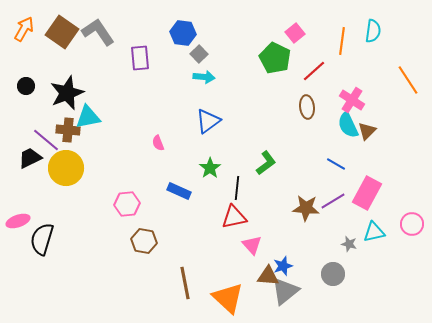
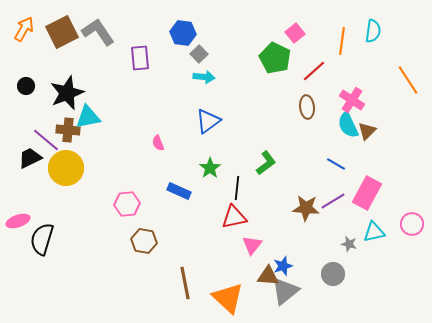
brown square at (62, 32): rotated 28 degrees clockwise
pink triangle at (252, 245): rotated 20 degrees clockwise
